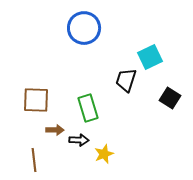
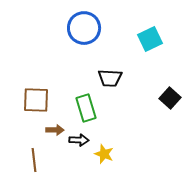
cyan square: moved 18 px up
black trapezoid: moved 16 px left, 2 px up; rotated 105 degrees counterclockwise
black square: rotated 10 degrees clockwise
green rectangle: moved 2 px left
yellow star: rotated 30 degrees counterclockwise
